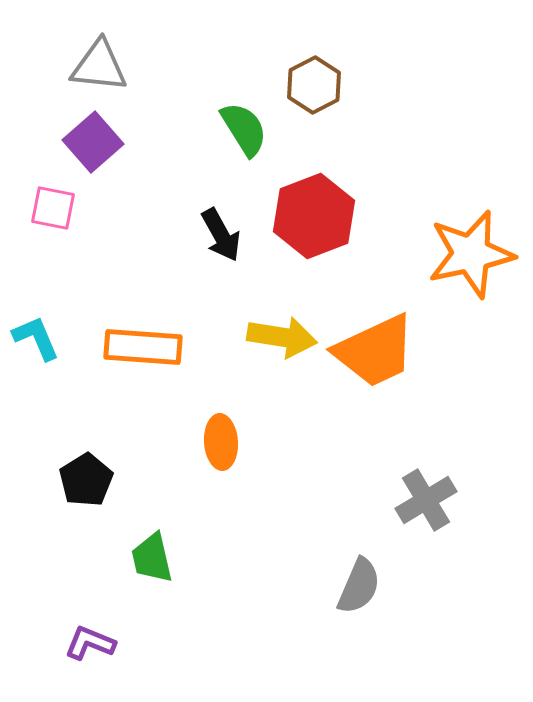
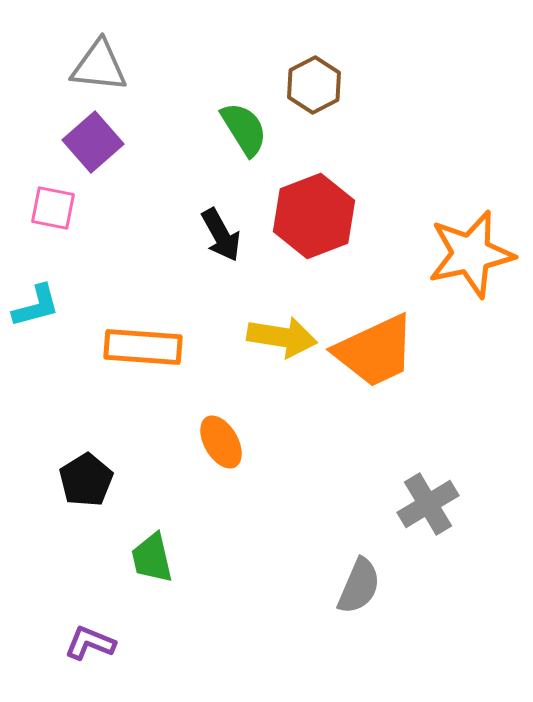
cyan L-shape: moved 32 px up; rotated 98 degrees clockwise
orange ellipse: rotated 26 degrees counterclockwise
gray cross: moved 2 px right, 4 px down
